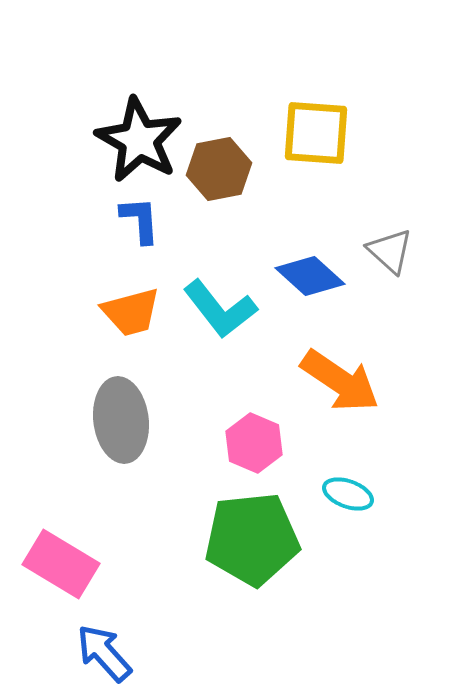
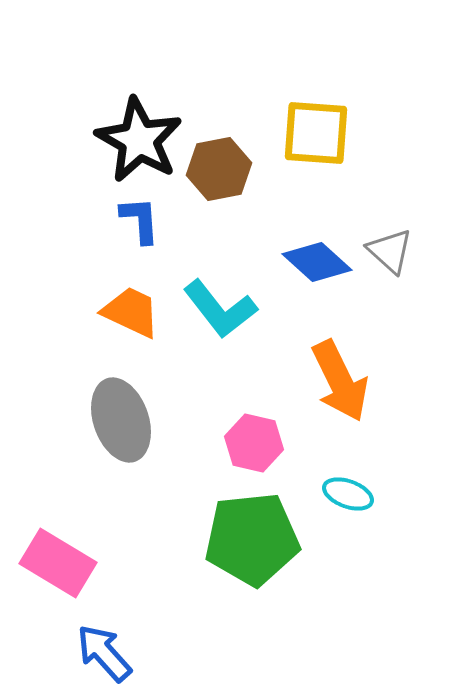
blue diamond: moved 7 px right, 14 px up
orange trapezoid: rotated 140 degrees counterclockwise
orange arrow: rotated 30 degrees clockwise
gray ellipse: rotated 12 degrees counterclockwise
pink hexagon: rotated 10 degrees counterclockwise
pink rectangle: moved 3 px left, 1 px up
